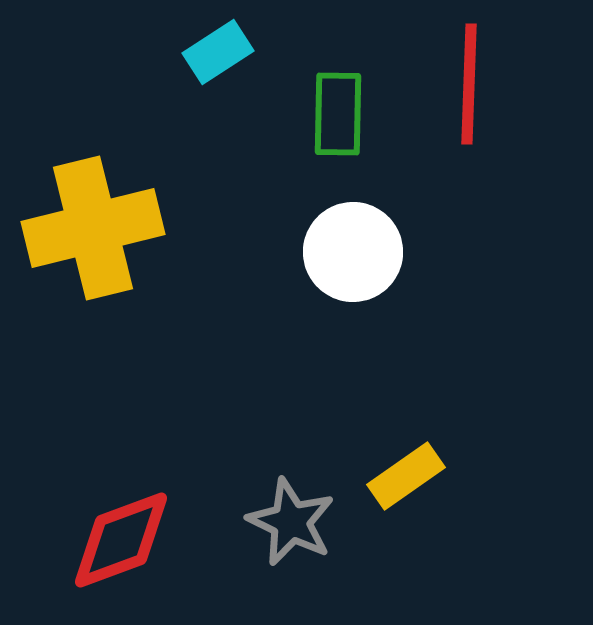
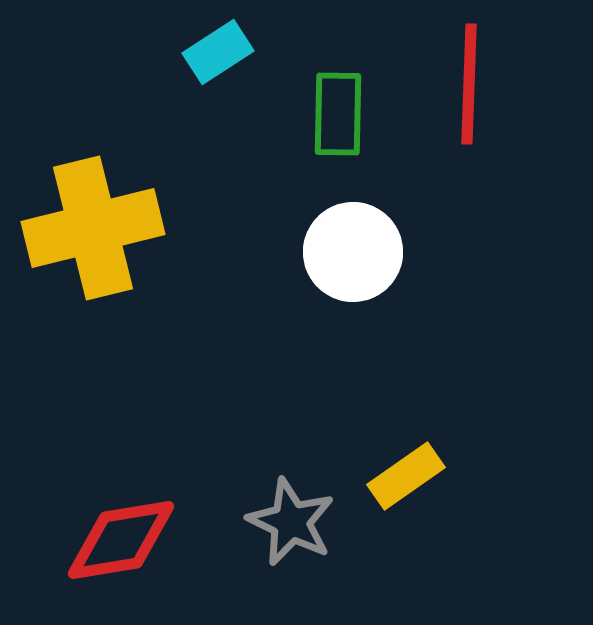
red diamond: rotated 11 degrees clockwise
